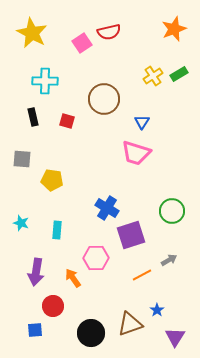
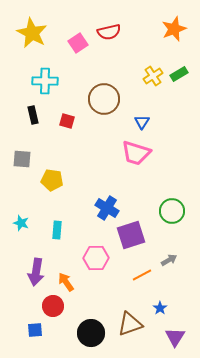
pink square: moved 4 px left
black rectangle: moved 2 px up
orange arrow: moved 7 px left, 4 px down
blue star: moved 3 px right, 2 px up
